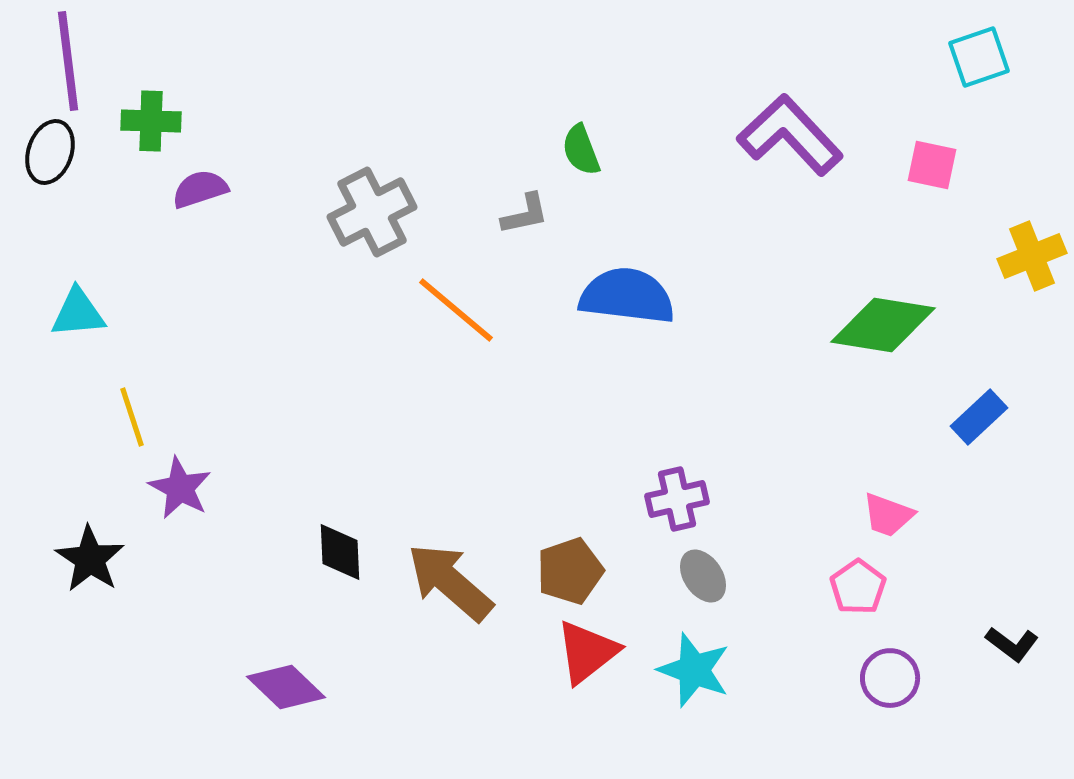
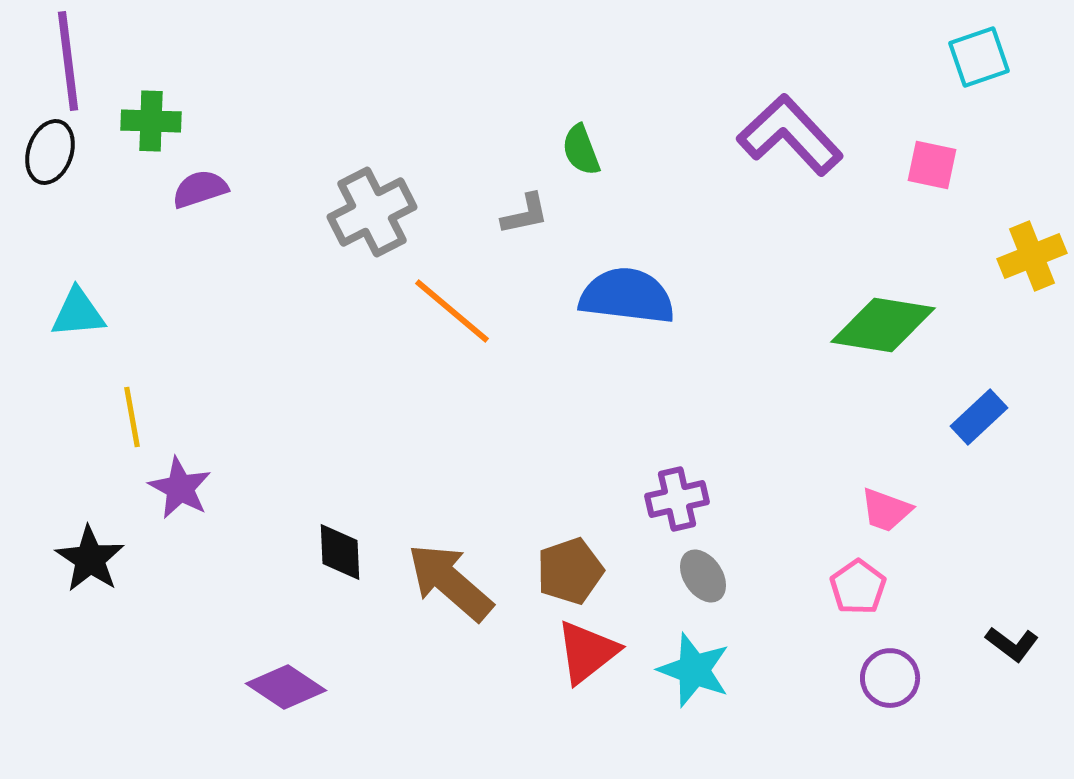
orange line: moved 4 px left, 1 px down
yellow line: rotated 8 degrees clockwise
pink trapezoid: moved 2 px left, 5 px up
purple diamond: rotated 10 degrees counterclockwise
